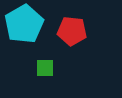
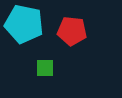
cyan pentagon: rotated 30 degrees counterclockwise
